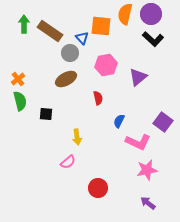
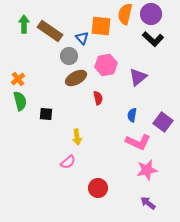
gray circle: moved 1 px left, 3 px down
brown ellipse: moved 10 px right, 1 px up
blue semicircle: moved 13 px right, 6 px up; rotated 16 degrees counterclockwise
